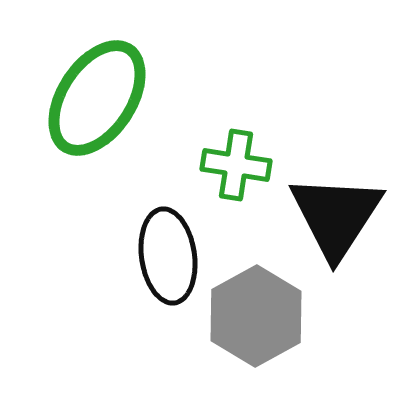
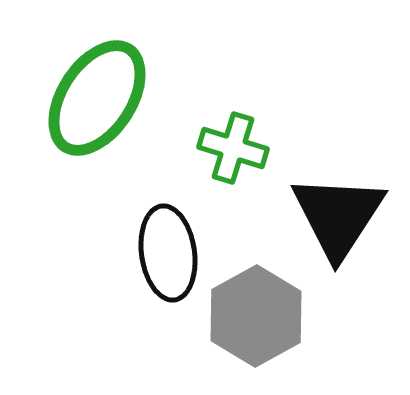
green cross: moved 3 px left, 17 px up; rotated 8 degrees clockwise
black triangle: moved 2 px right
black ellipse: moved 3 px up
